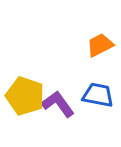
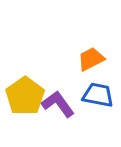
orange trapezoid: moved 9 px left, 14 px down
yellow pentagon: rotated 18 degrees clockwise
